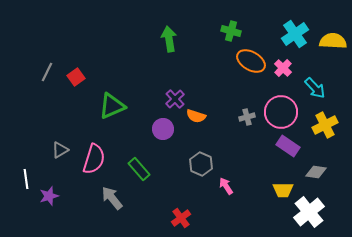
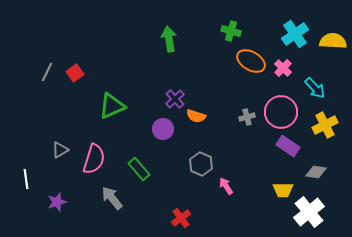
red square: moved 1 px left, 4 px up
purple star: moved 8 px right, 6 px down
